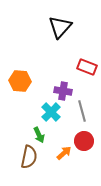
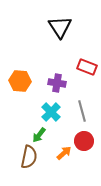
black triangle: rotated 15 degrees counterclockwise
purple cross: moved 6 px left, 8 px up
green arrow: rotated 63 degrees clockwise
